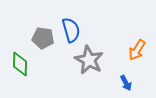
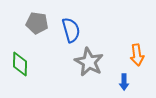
gray pentagon: moved 6 px left, 15 px up
orange arrow: moved 5 px down; rotated 40 degrees counterclockwise
gray star: moved 2 px down
blue arrow: moved 2 px left, 1 px up; rotated 28 degrees clockwise
